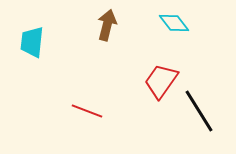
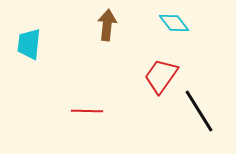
brown arrow: rotated 8 degrees counterclockwise
cyan trapezoid: moved 3 px left, 2 px down
red trapezoid: moved 5 px up
red line: rotated 20 degrees counterclockwise
